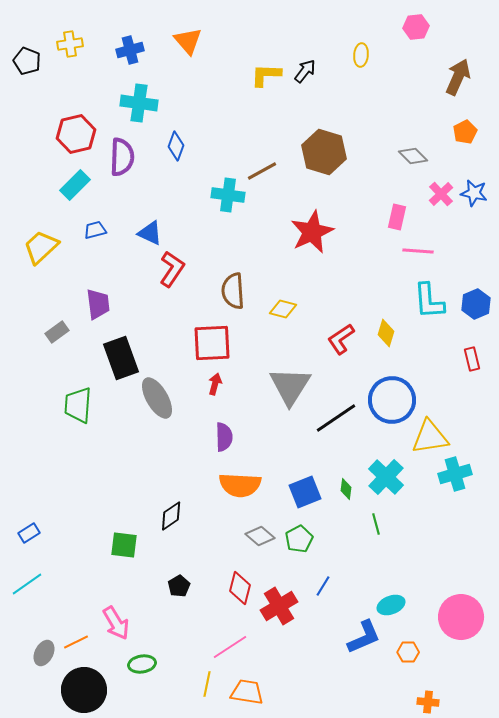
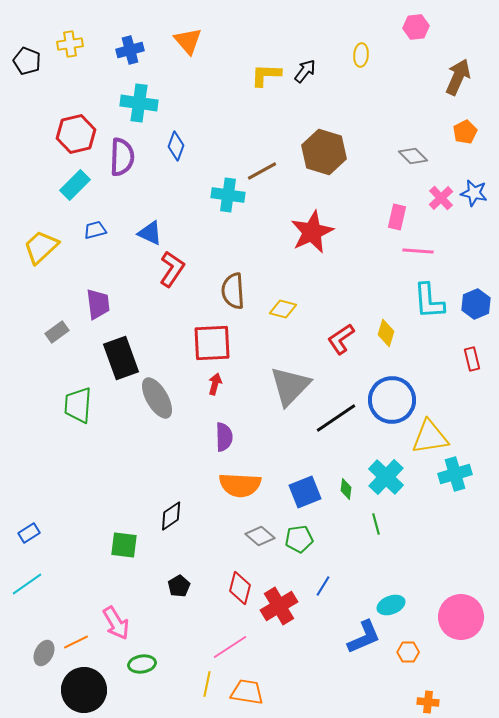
pink cross at (441, 194): moved 4 px down
gray triangle at (290, 386): rotated 12 degrees clockwise
green pentagon at (299, 539): rotated 20 degrees clockwise
